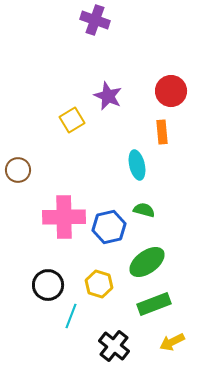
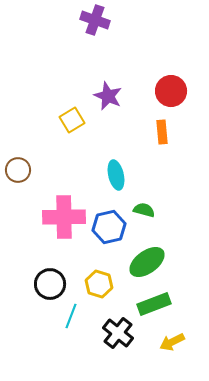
cyan ellipse: moved 21 px left, 10 px down
black circle: moved 2 px right, 1 px up
black cross: moved 4 px right, 13 px up
